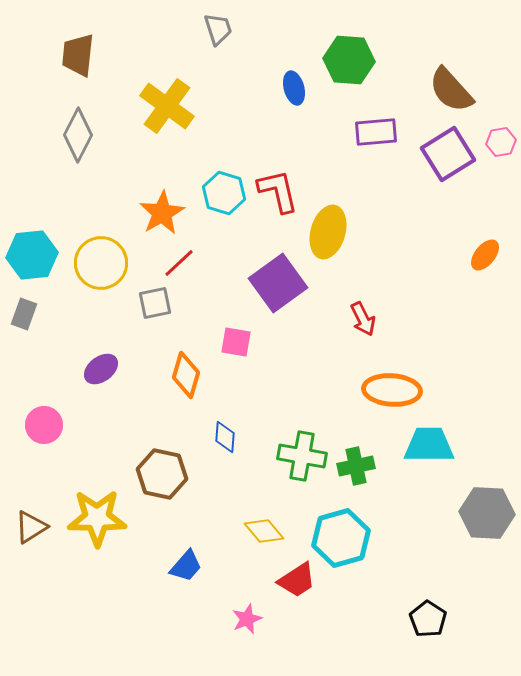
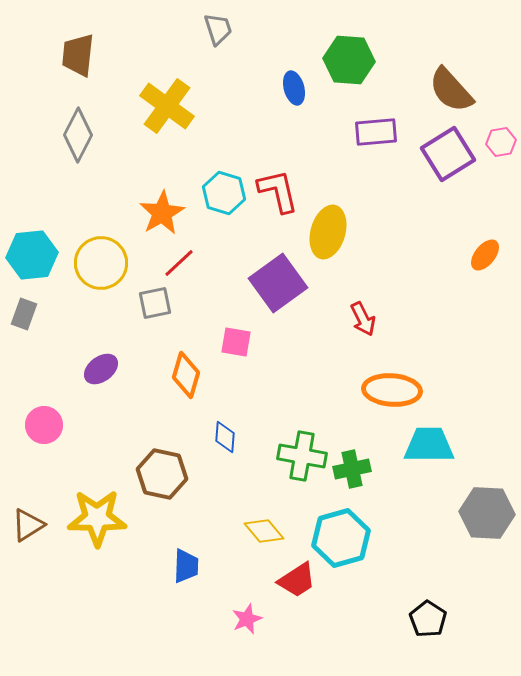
green cross at (356, 466): moved 4 px left, 3 px down
brown triangle at (31, 527): moved 3 px left, 2 px up
blue trapezoid at (186, 566): rotated 39 degrees counterclockwise
